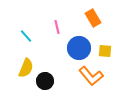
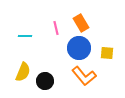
orange rectangle: moved 12 px left, 5 px down
pink line: moved 1 px left, 1 px down
cyan line: moved 1 px left; rotated 48 degrees counterclockwise
yellow square: moved 2 px right, 2 px down
yellow semicircle: moved 3 px left, 4 px down
orange L-shape: moved 7 px left
